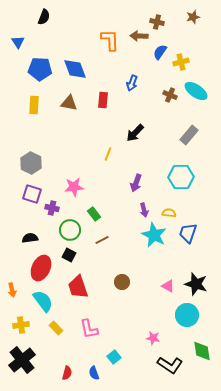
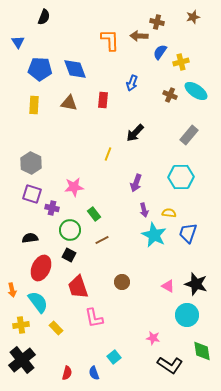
cyan semicircle at (43, 301): moved 5 px left, 1 px down
pink L-shape at (89, 329): moved 5 px right, 11 px up
